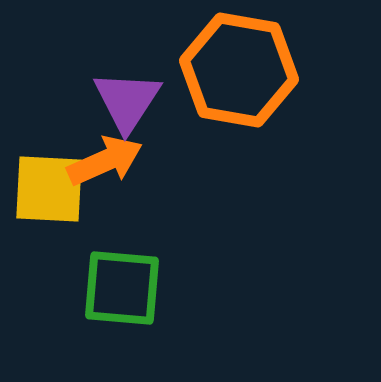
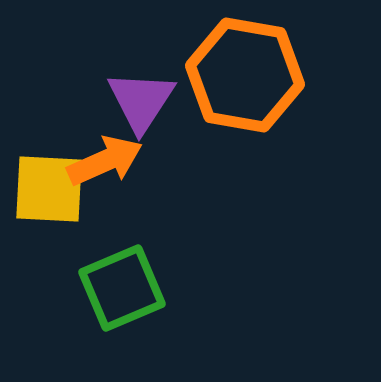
orange hexagon: moved 6 px right, 5 px down
purple triangle: moved 14 px right
green square: rotated 28 degrees counterclockwise
